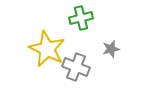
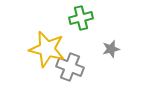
yellow star: rotated 12 degrees counterclockwise
gray cross: moved 6 px left
